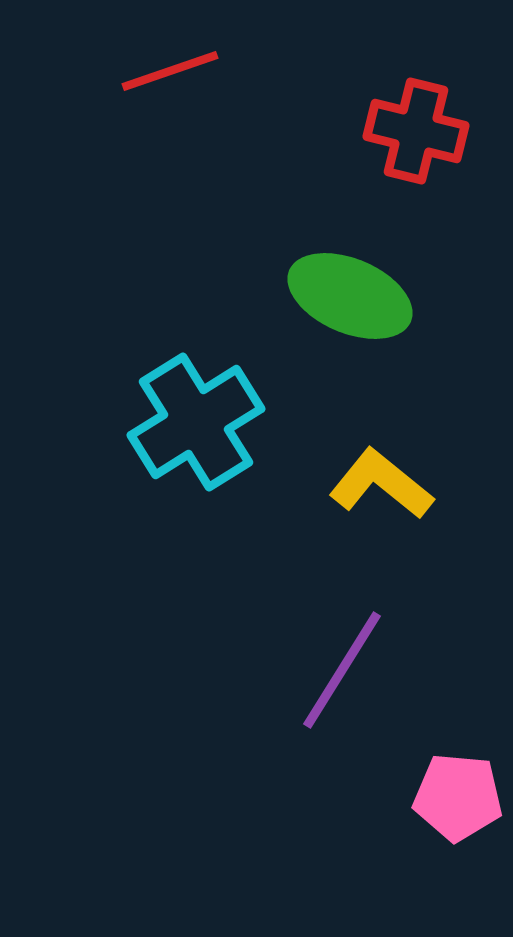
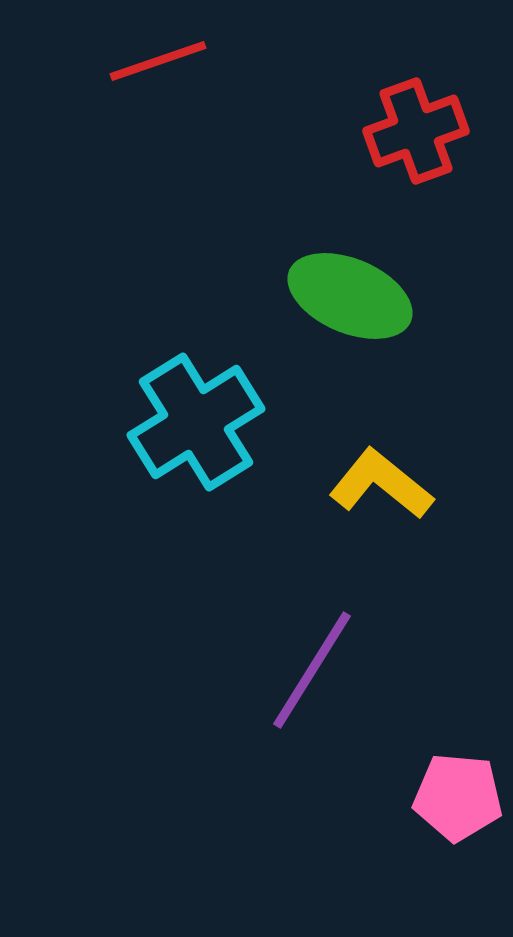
red line: moved 12 px left, 10 px up
red cross: rotated 34 degrees counterclockwise
purple line: moved 30 px left
